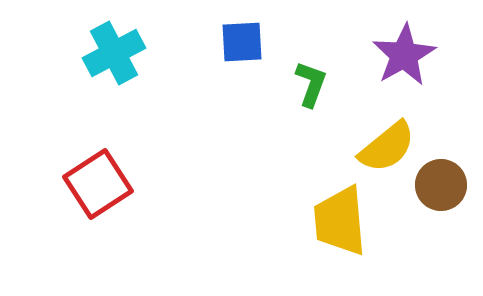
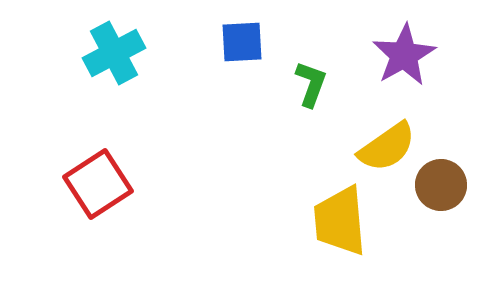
yellow semicircle: rotated 4 degrees clockwise
